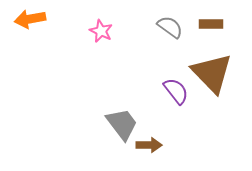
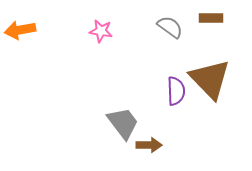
orange arrow: moved 10 px left, 11 px down
brown rectangle: moved 6 px up
pink star: rotated 15 degrees counterclockwise
brown triangle: moved 2 px left, 6 px down
purple semicircle: rotated 36 degrees clockwise
gray trapezoid: moved 1 px right, 1 px up
